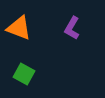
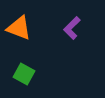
purple L-shape: rotated 15 degrees clockwise
